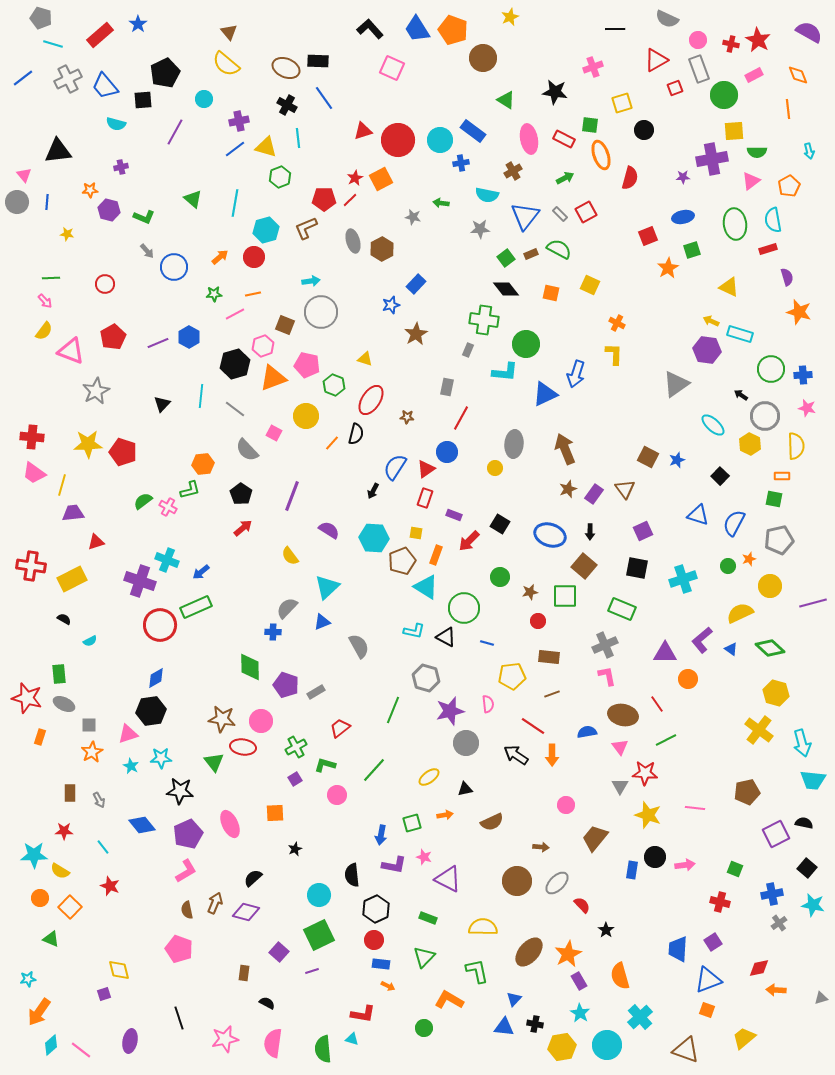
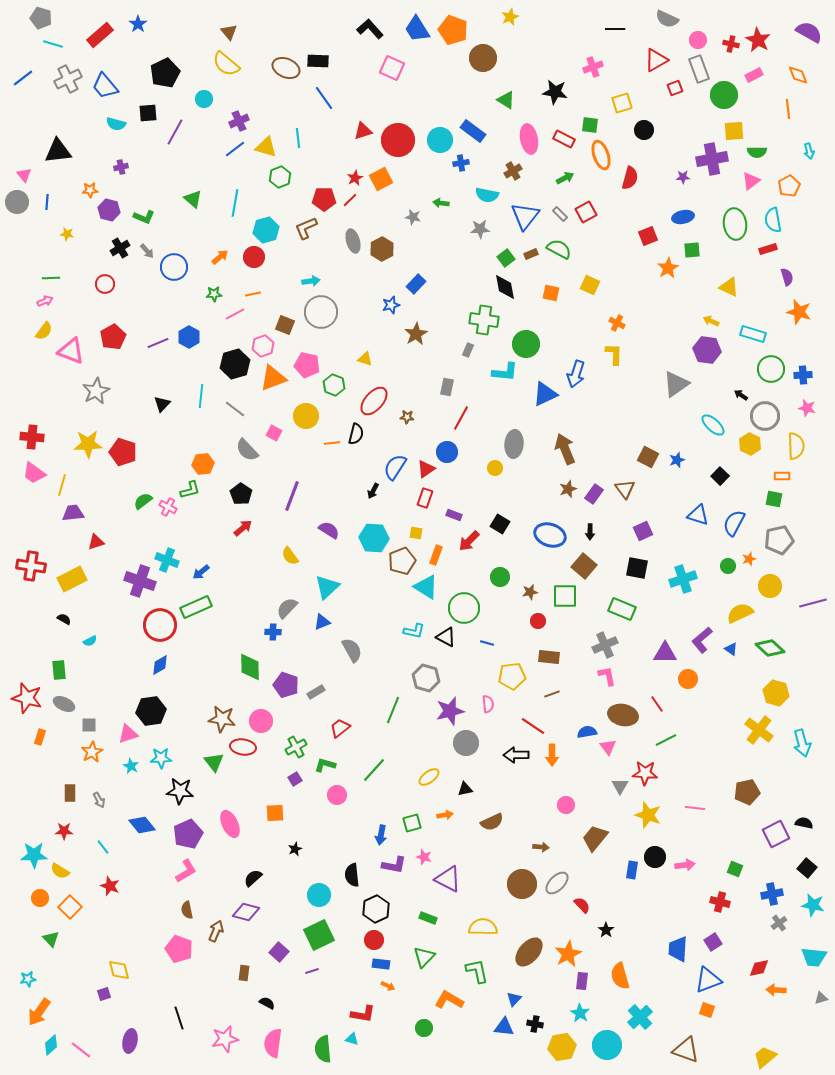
black square at (143, 100): moved 5 px right, 13 px down
black cross at (287, 105): moved 167 px left, 143 px down; rotated 30 degrees clockwise
purple cross at (239, 121): rotated 12 degrees counterclockwise
green square at (692, 250): rotated 12 degrees clockwise
black diamond at (506, 289): moved 1 px left, 2 px up; rotated 28 degrees clockwise
pink arrow at (45, 301): rotated 70 degrees counterclockwise
cyan rectangle at (740, 334): moved 13 px right
red ellipse at (371, 400): moved 3 px right, 1 px down; rotated 8 degrees clockwise
orange line at (332, 443): rotated 42 degrees clockwise
gray semicircle at (359, 646): moved 7 px left, 4 px down
green rectangle at (59, 674): moved 4 px up
blue diamond at (156, 678): moved 4 px right, 13 px up
pink triangle at (620, 747): moved 12 px left
black arrow at (516, 755): rotated 35 degrees counterclockwise
cyan trapezoid at (813, 780): moved 1 px right, 177 px down
brown circle at (517, 881): moved 5 px right, 3 px down
brown arrow at (215, 903): moved 1 px right, 28 px down
green triangle at (51, 939): rotated 24 degrees clockwise
purple rectangle at (579, 981): moved 3 px right; rotated 36 degrees clockwise
yellow trapezoid at (744, 1038): moved 21 px right, 19 px down
